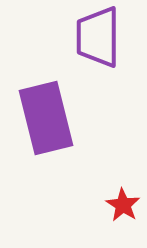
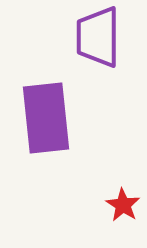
purple rectangle: rotated 8 degrees clockwise
